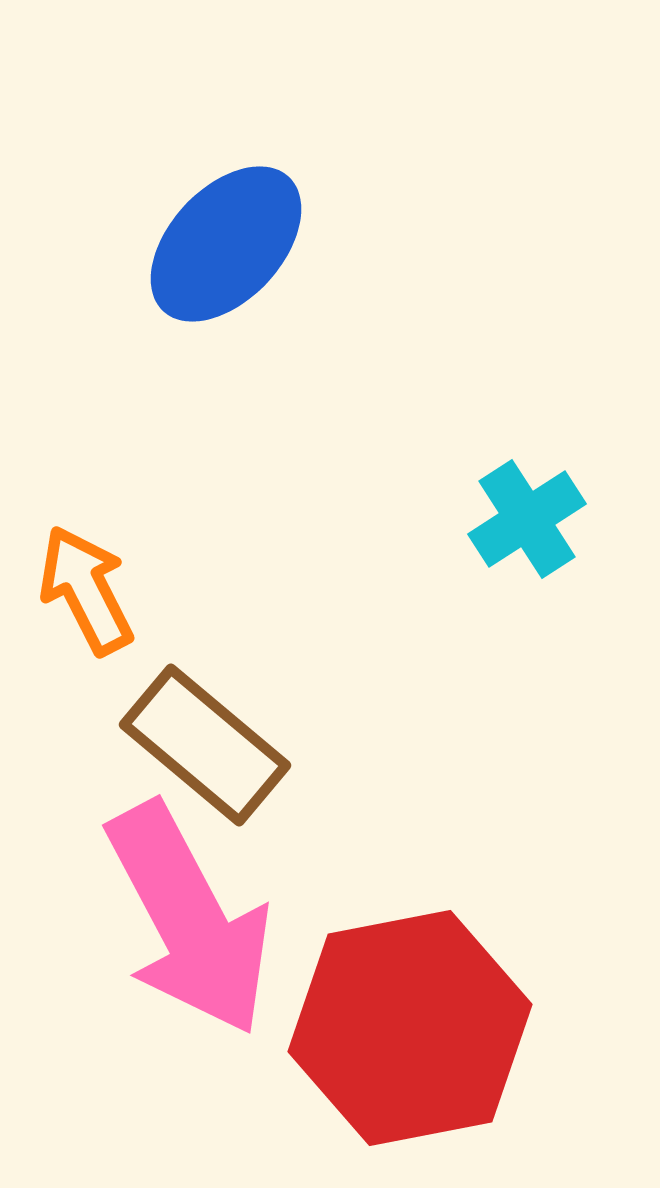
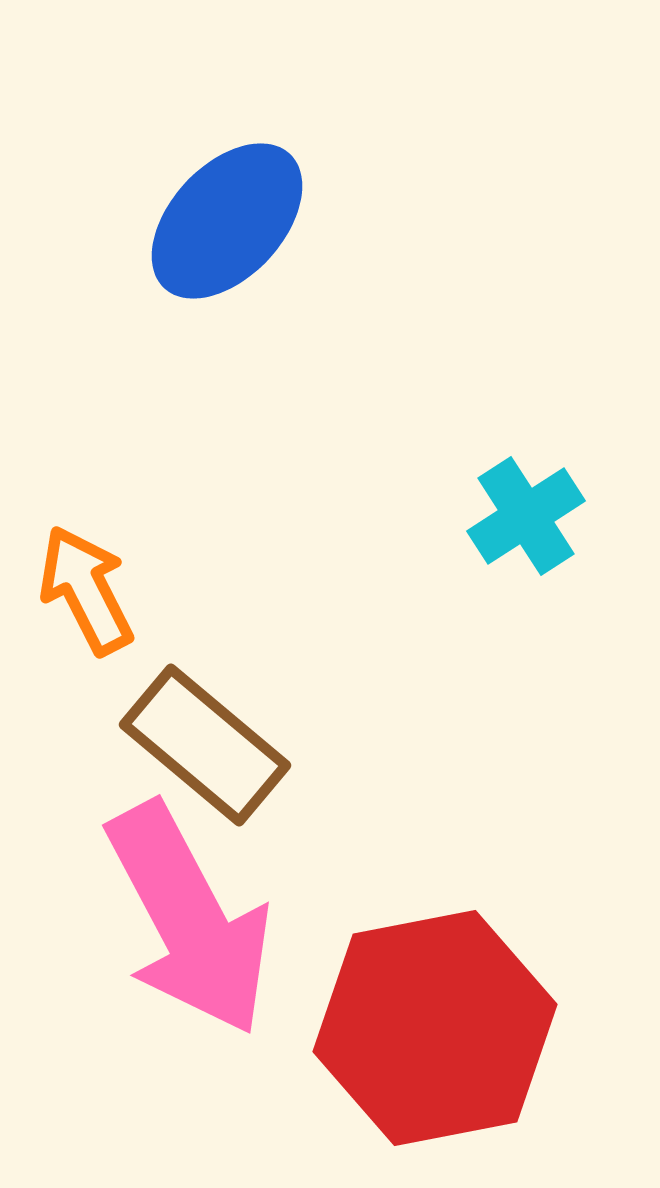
blue ellipse: moved 1 px right, 23 px up
cyan cross: moved 1 px left, 3 px up
red hexagon: moved 25 px right
